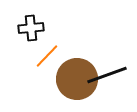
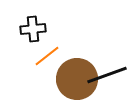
black cross: moved 2 px right, 1 px down
orange line: rotated 8 degrees clockwise
